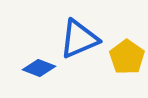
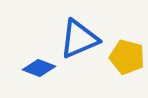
yellow pentagon: rotated 20 degrees counterclockwise
